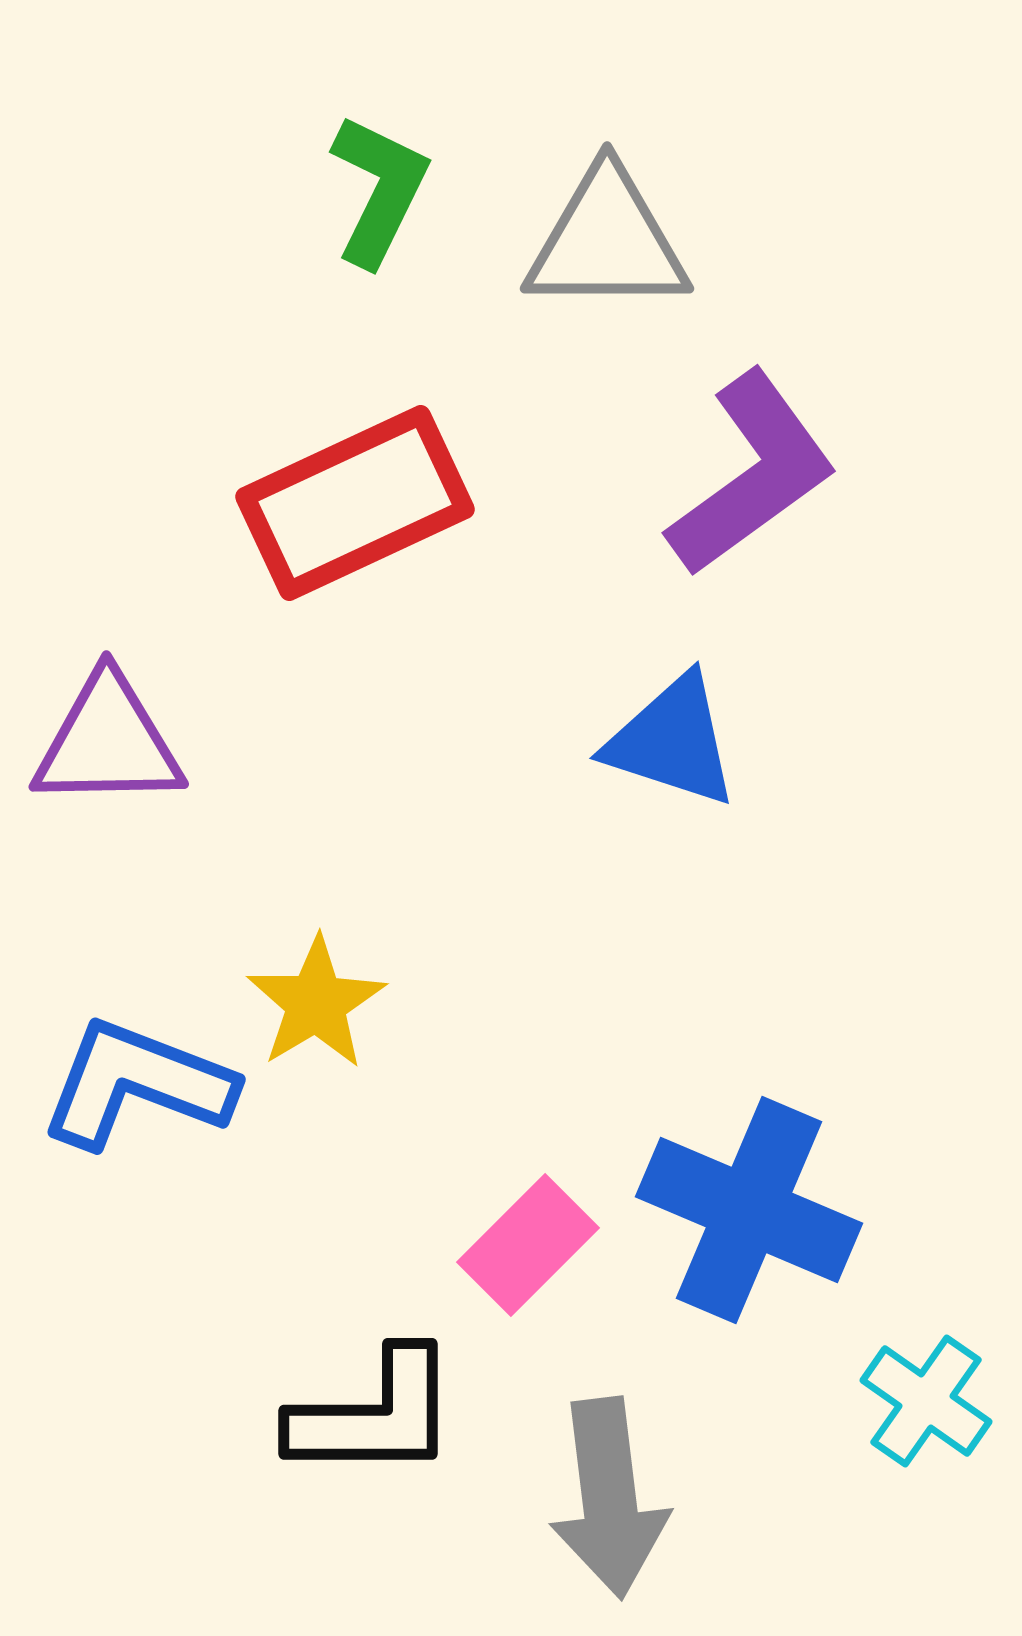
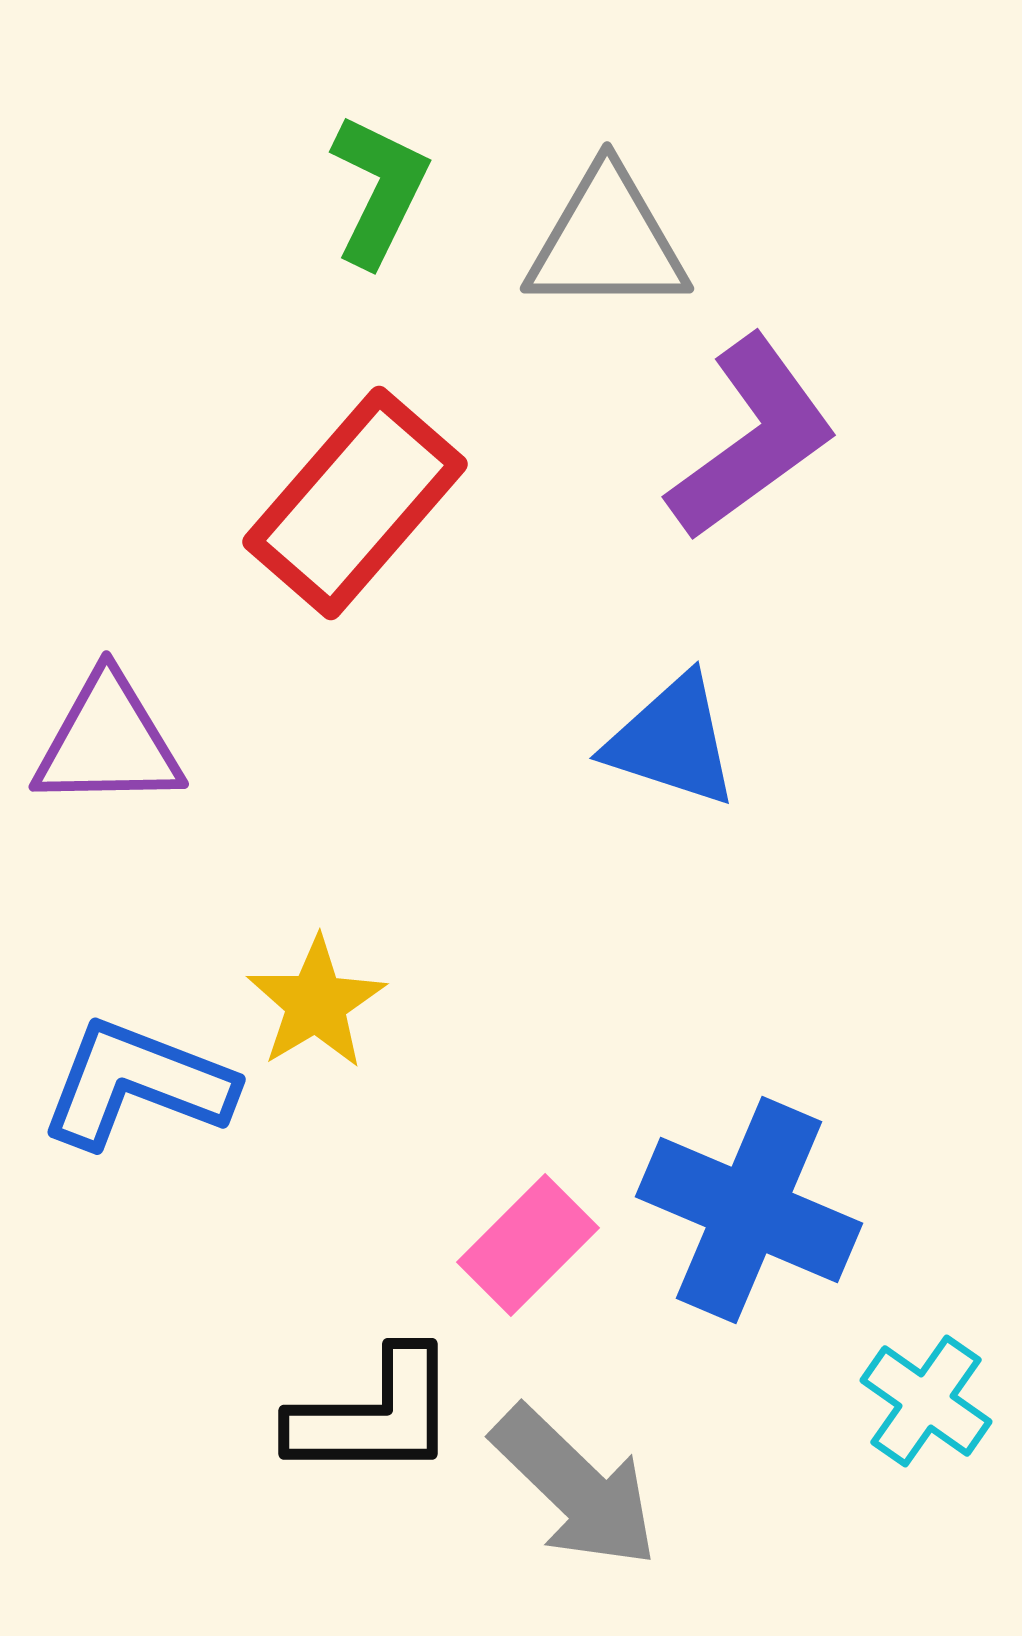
purple L-shape: moved 36 px up
red rectangle: rotated 24 degrees counterclockwise
gray arrow: moved 34 px left, 11 px up; rotated 39 degrees counterclockwise
